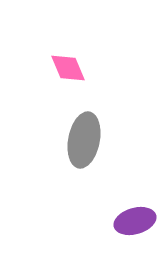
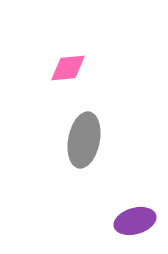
pink diamond: rotated 72 degrees counterclockwise
